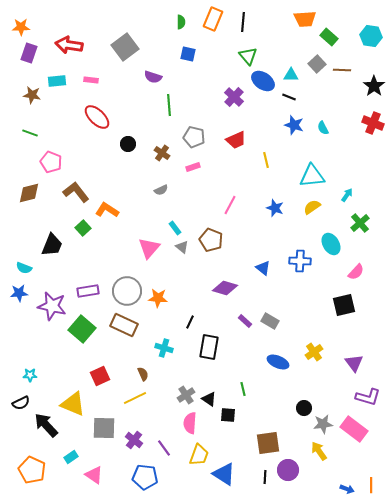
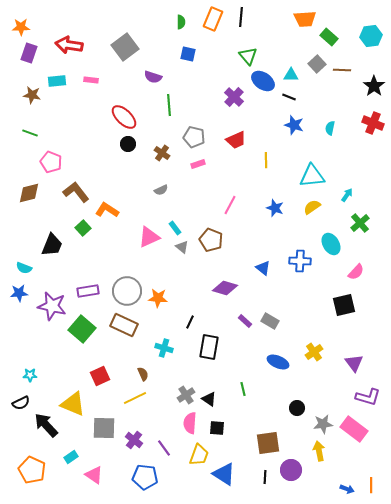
black line at (243, 22): moved 2 px left, 5 px up
cyan hexagon at (371, 36): rotated 15 degrees counterclockwise
red ellipse at (97, 117): moved 27 px right
cyan semicircle at (323, 128): moved 7 px right; rotated 40 degrees clockwise
yellow line at (266, 160): rotated 14 degrees clockwise
pink rectangle at (193, 167): moved 5 px right, 3 px up
pink triangle at (149, 248): moved 11 px up; rotated 25 degrees clockwise
black circle at (304, 408): moved 7 px left
black square at (228, 415): moved 11 px left, 13 px down
yellow arrow at (319, 451): rotated 24 degrees clockwise
purple circle at (288, 470): moved 3 px right
